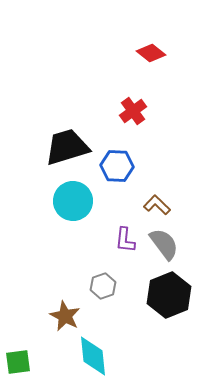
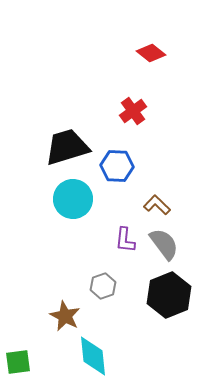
cyan circle: moved 2 px up
